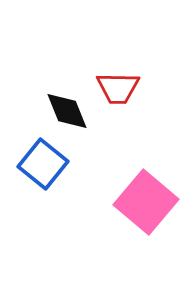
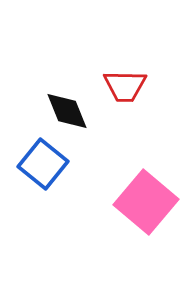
red trapezoid: moved 7 px right, 2 px up
